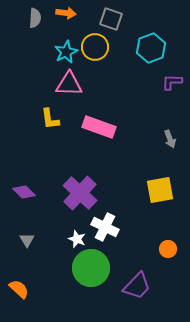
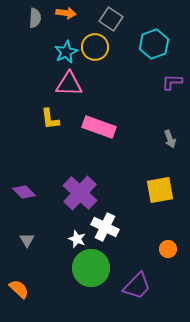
gray square: rotated 15 degrees clockwise
cyan hexagon: moved 3 px right, 4 px up
